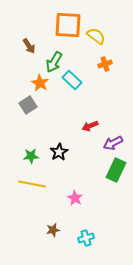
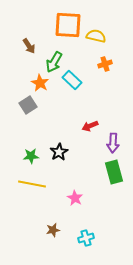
yellow semicircle: rotated 24 degrees counterclockwise
purple arrow: rotated 60 degrees counterclockwise
green rectangle: moved 2 px left, 2 px down; rotated 40 degrees counterclockwise
